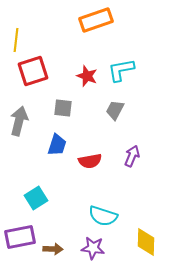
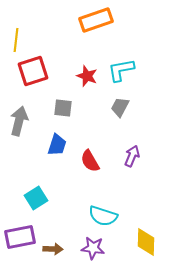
gray trapezoid: moved 5 px right, 3 px up
red semicircle: rotated 70 degrees clockwise
